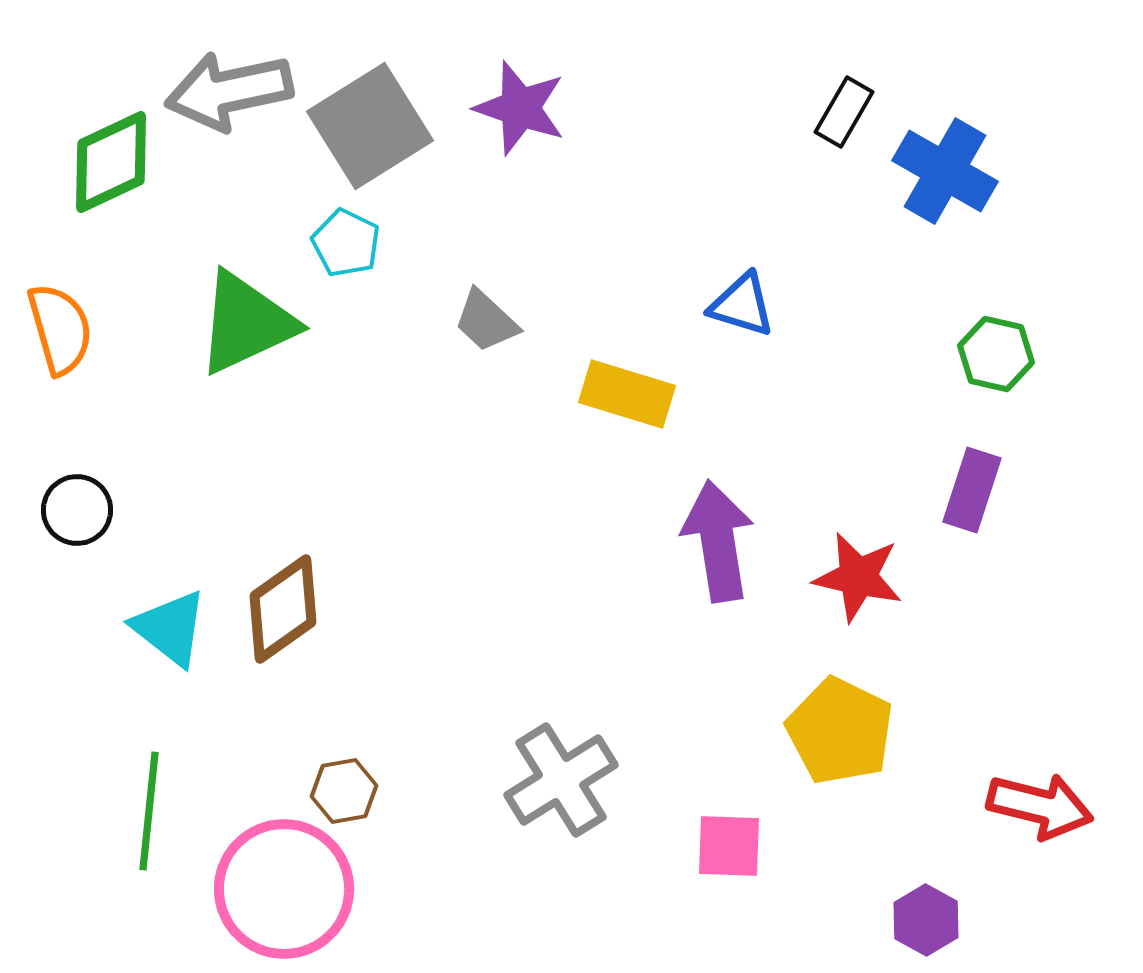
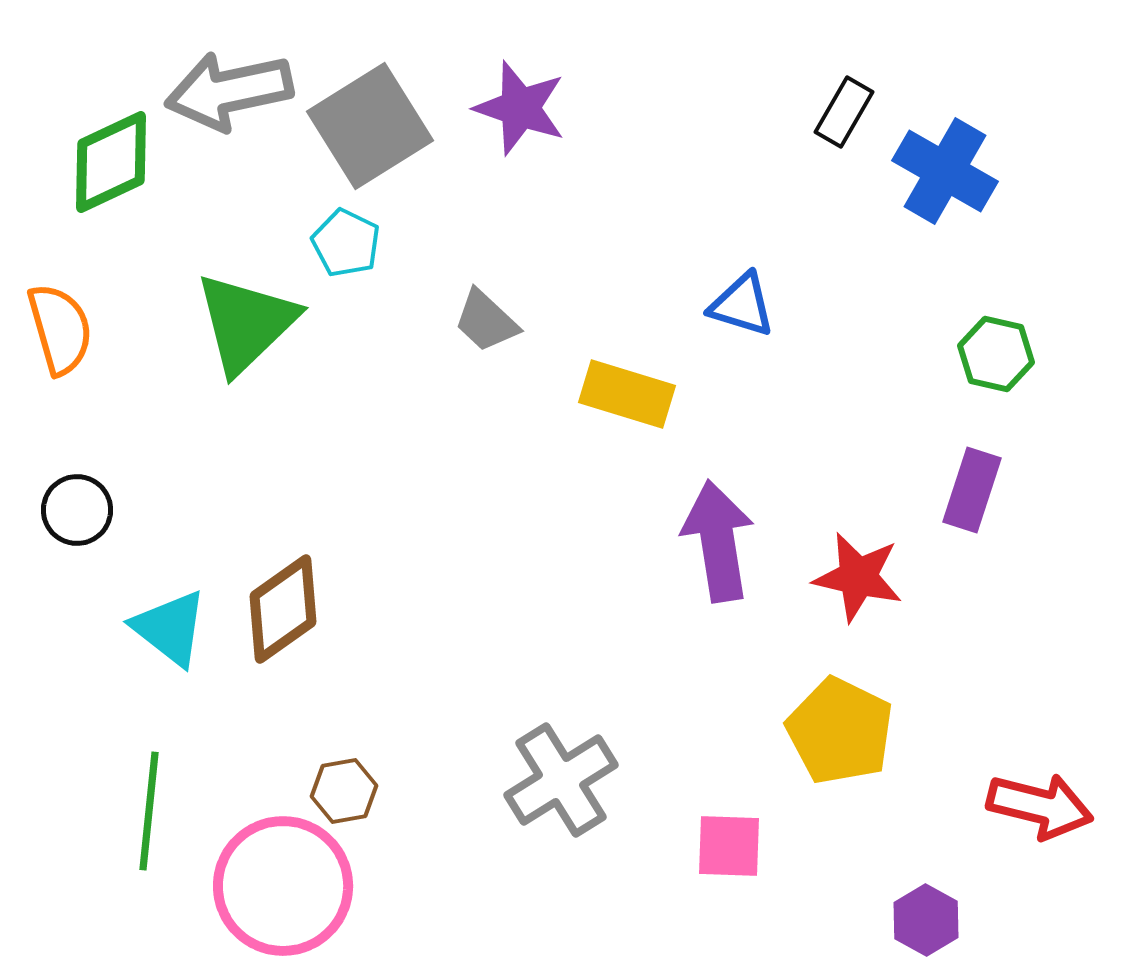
green triangle: rotated 19 degrees counterclockwise
pink circle: moved 1 px left, 3 px up
